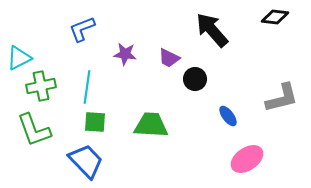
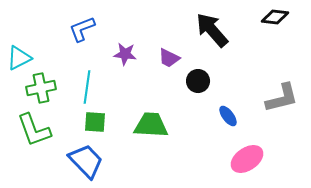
black circle: moved 3 px right, 2 px down
green cross: moved 2 px down
